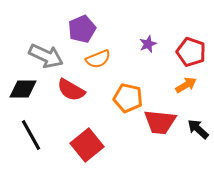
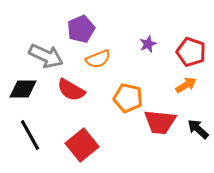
purple pentagon: moved 1 px left
black line: moved 1 px left
red square: moved 5 px left
